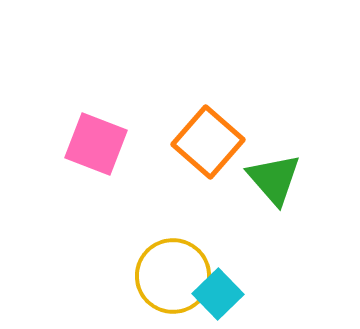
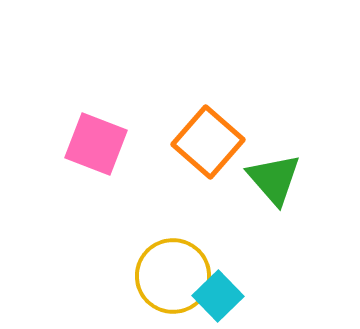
cyan square: moved 2 px down
